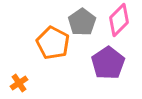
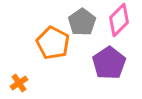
purple pentagon: moved 1 px right
